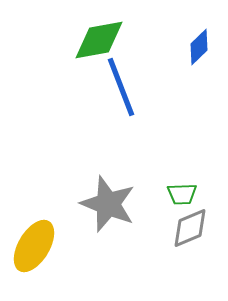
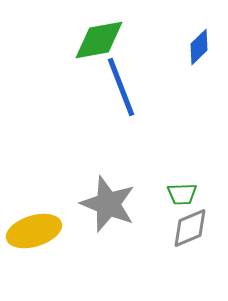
yellow ellipse: moved 15 px up; rotated 42 degrees clockwise
